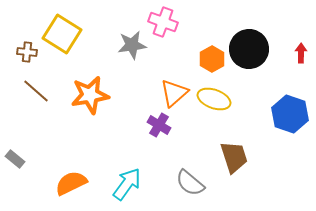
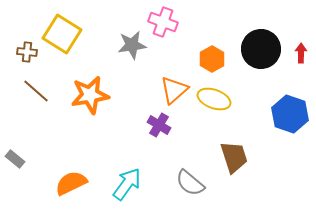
black circle: moved 12 px right
orange triangle: moved 3 px up
